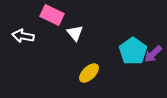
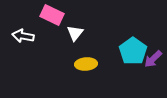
white triangle: rotated 18 degrees clockwise
purple arrow: moved 5 px down
yellow ellipse: moved 3 px left, 9 px up; rotated 40 degrees clockwise
